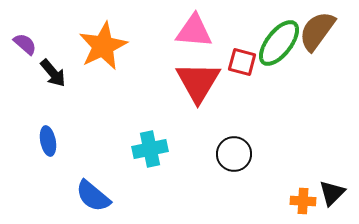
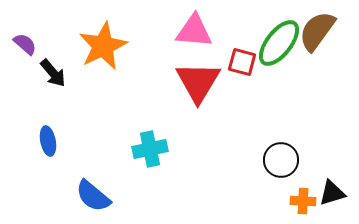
black circle: moved 47 px right, 6 px down
black triangle: rotated 28 degrees clockwise
